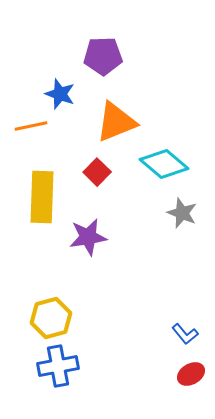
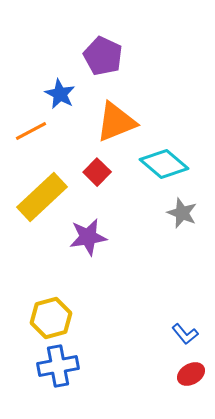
purple pentagon: rotated 27 degrees clockwise
blue star: rotated 8 degrees clockwise
orange line: moved 5 px down; rotated 16 degrees counterclockwise
yellow rectangle: rotated 45 degrees clockwise
